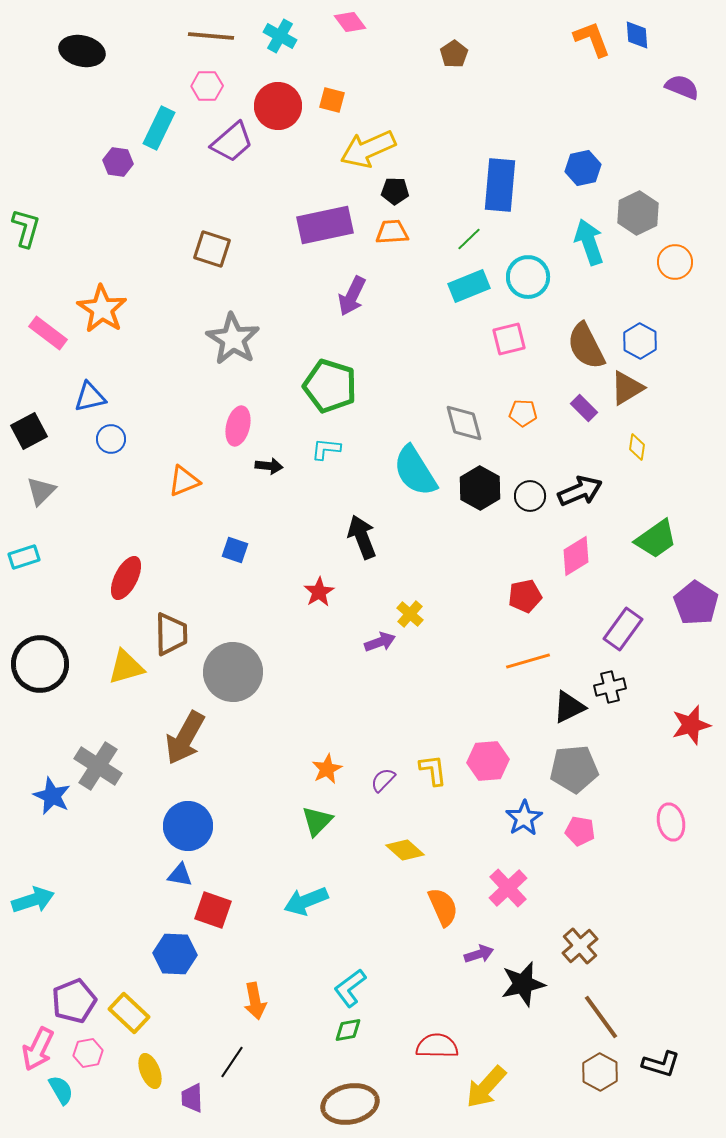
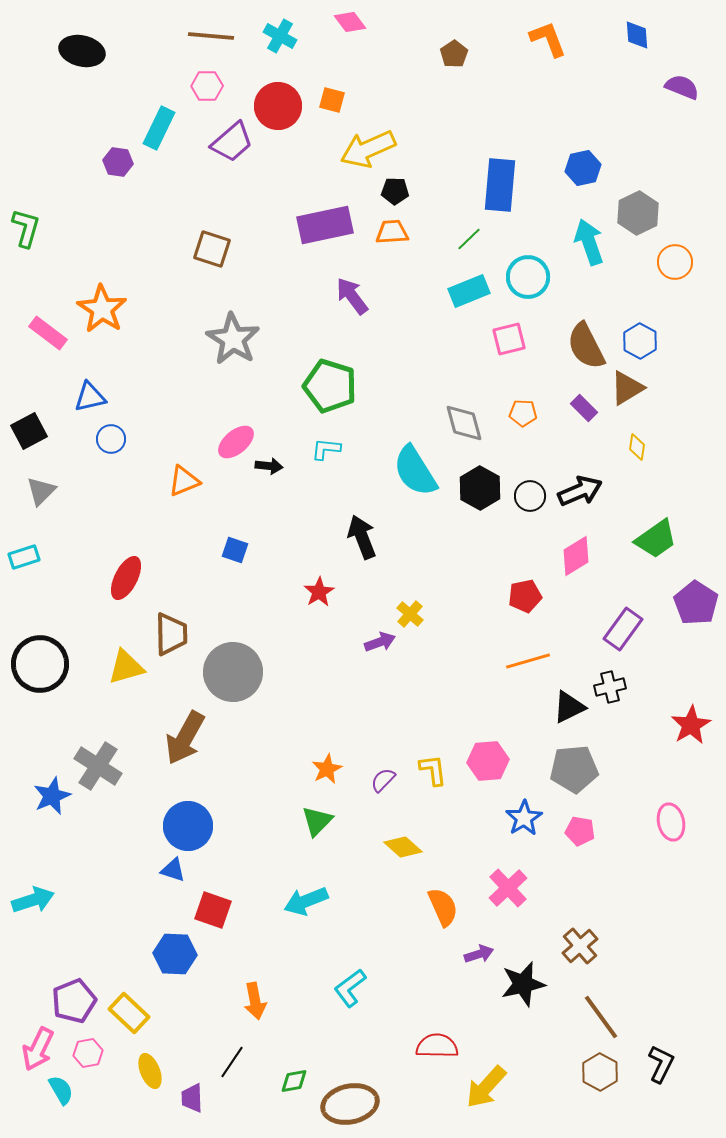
orange L-shape at (592, 39): moved 44 px left
cyan rectangle at (469, 286): moved 5 px down
purple arrow at (352, 296): rotated 117 degrees clockwise
pink ellipse at (238, 426): moved 2 px left, 16 px down; rotated 36 degrees clockwise
red star at (691, 725): rotated 15 degrees counterclockwise
blue star at (52, 796): rotated 24 degrees clockwise
yellow diamond at (405, 850): moved 2 px left, 3 px up
blue triangle at (180, 875): moved 7 px left, 5 px up; rotated 8 degrees clockwise
green diamond at (348, 1030): moved 54 px left, 51 px down
black L-shape at (661, 1064): rotated 81 degrees counterclockwise
